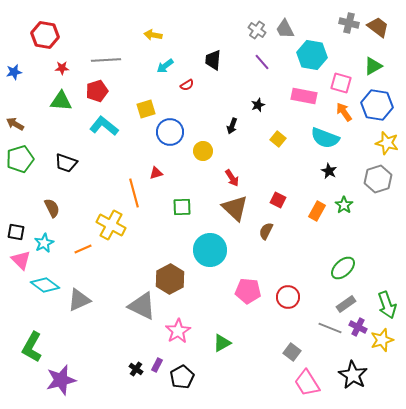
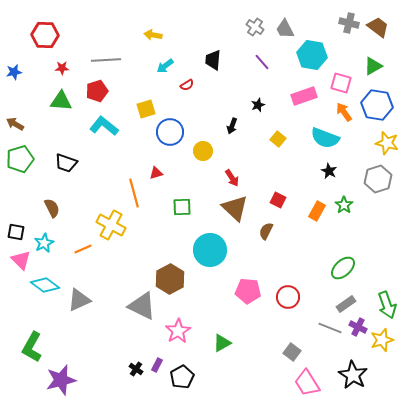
gray cross at (257, 30): moved 2 px left, 3 px up
red hexagon at (45, 35): rotated 8 degrees counterclockwise
pink rectangle at (304, 96): rotated 30 degrees counterclockwise
